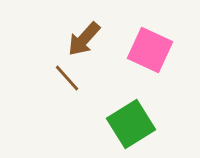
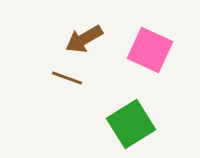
brown arrow: rotated 18 degrees clockwise
brown line: rotated 28 degrees counterclockwise
